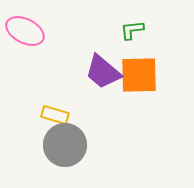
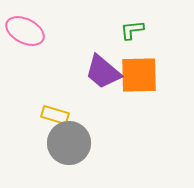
gray circle: moved 4 px right, 2 px up
